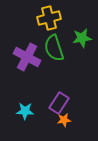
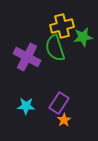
yellow cross: moved 13 px right, 8 px down
green star: moved 1 px right, 1 px up
green semicircle: moved 1 px right
cyan star: moved 1 px right, 5 px up
orange star: rotated 24 degrees counterclockwise
